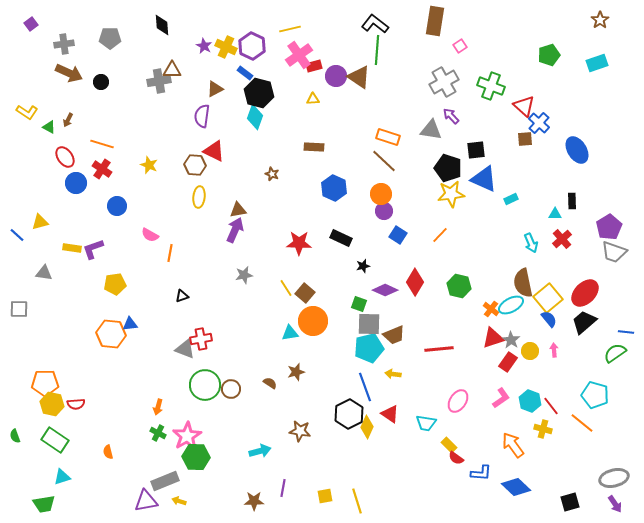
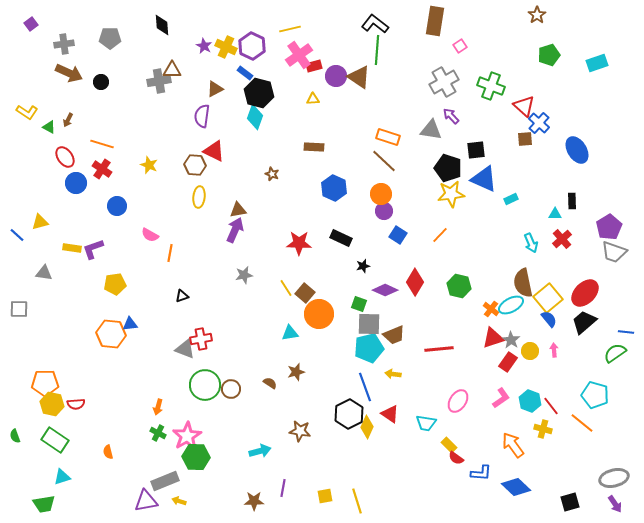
brown star at (600, 20): moved 63 px left, 5 px up
orange circle at (313, 321): moved 6 px right, 7 px up
